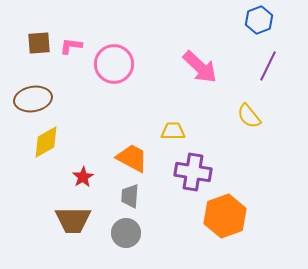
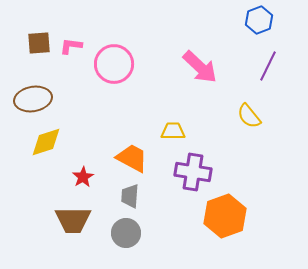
yellow diamond: rotated 12 degrees clockwise
